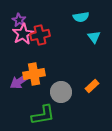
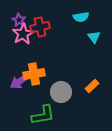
red cross: moved 8 px up
